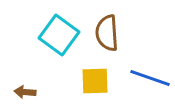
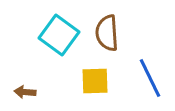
blue line: rotated 45 degrees clockwise
